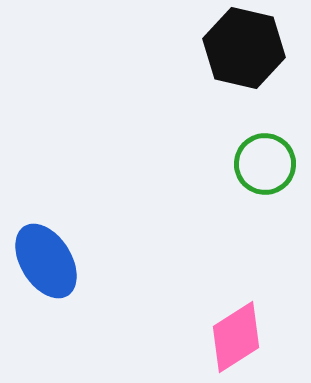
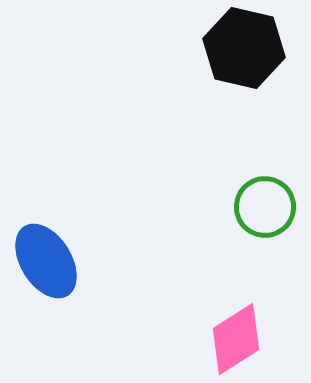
green circle: moved 43 px down
pink diamond: moved 2 px down
